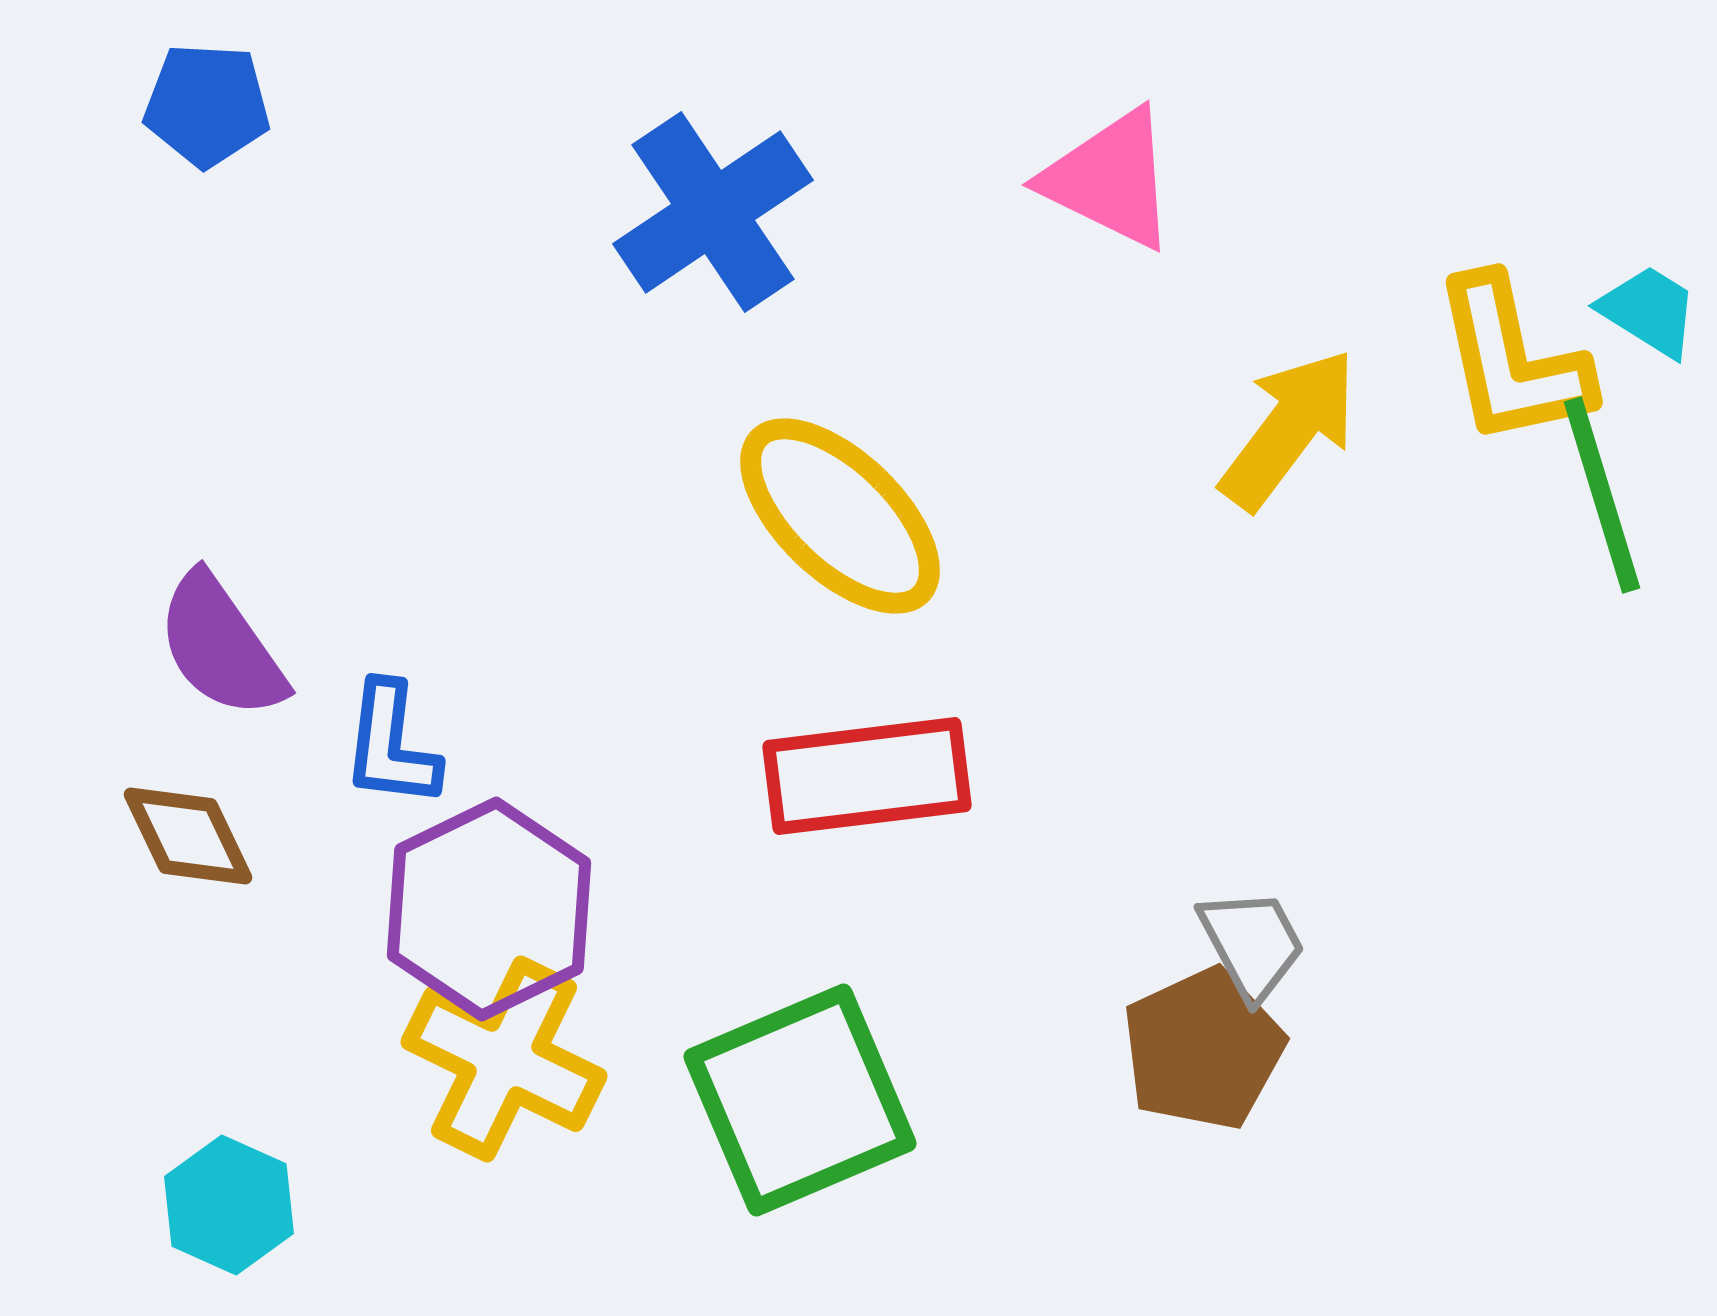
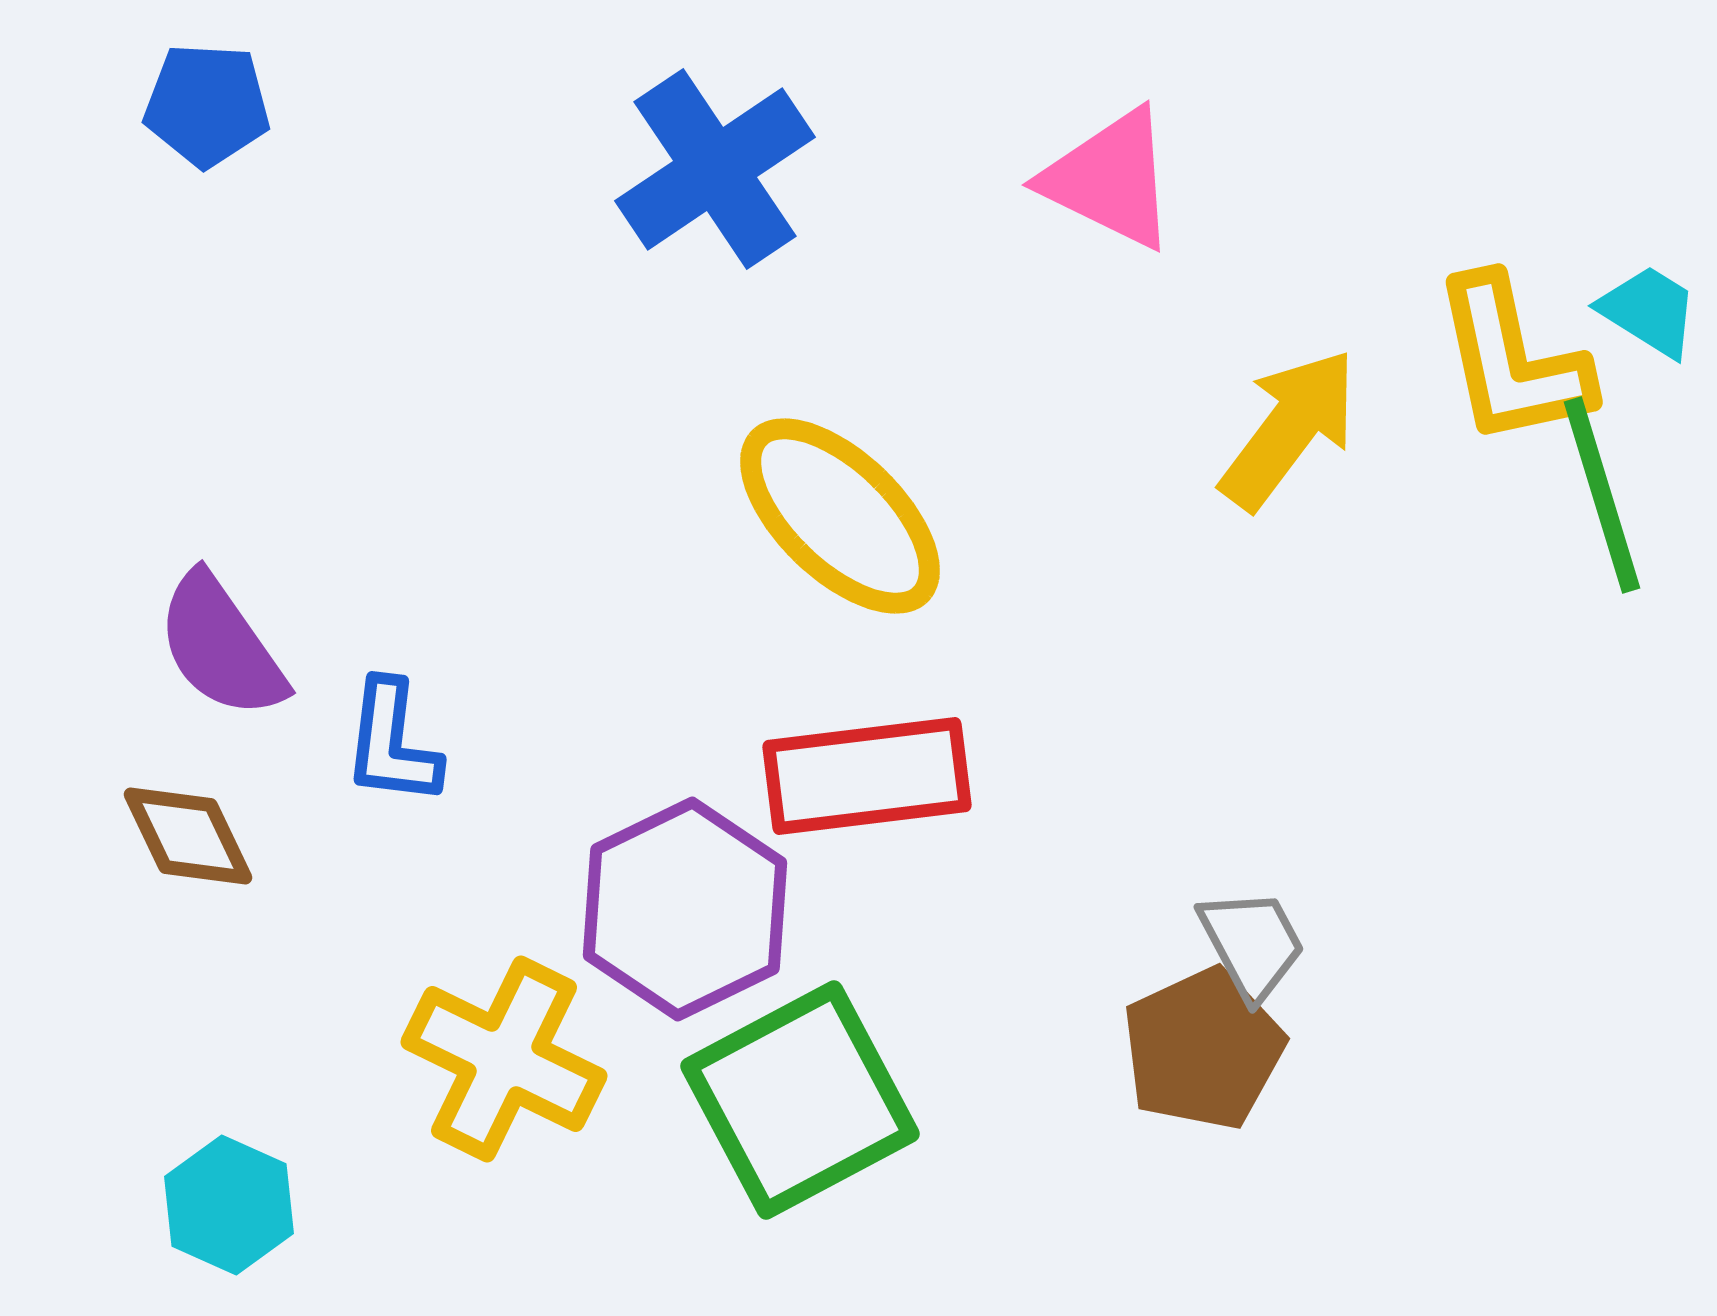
blue cross: moved 2 px right, 43 px up
blue L-shape: moved 1 px right, 2 px up
purple hexagon: moved 196 px right
green square: rotated 5 degrees counterclockwise
